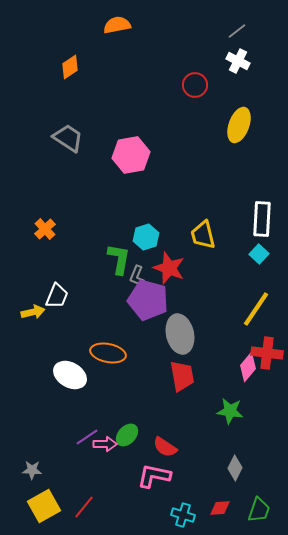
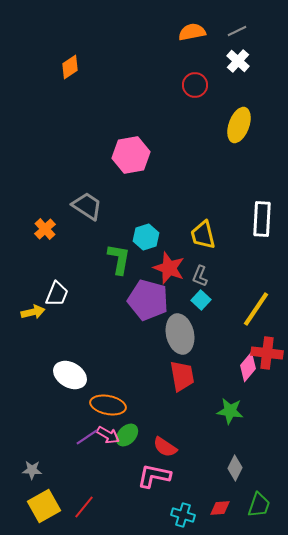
orange semicircle: moved 75 px right, 7 px down
gray line: rotated 12 degrees clockwise
white cross: rotated 15 degrees clockwise
gray trapezoid: moved 19 px right, 68 px down
cyan square: moved 58 px left, 46 px down
gray L-shape: moved 63 px right
white trapezoid: moved 2 px up
orange ellipse: moved 52 px down
pink arrow: moved 3 px right, 9 px up; rotated 30 degrees clockwise
green trapezoid: moved 5 px up
